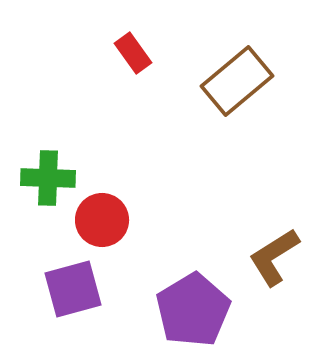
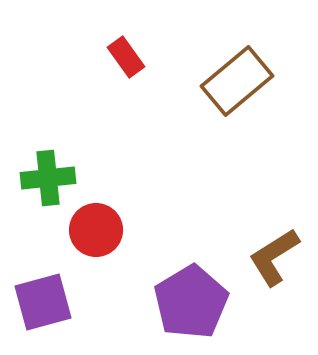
red rectangle: moved 7 px left, 4 px down
green cross: rotated 8 degrees counterclockwise
red circle: moved 6 px left, 10 px down
purple square: moved 30 px left, 13 px down
purple pentagon: moved 2 px left, 8 px up
